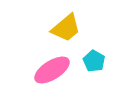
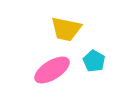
yellow trapezoid: moved 1 px down; rotated 52 degrees clockwise
